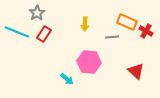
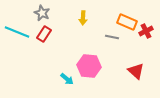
gray star: moved 5 px right; rotated 14 degrees counterclockwise
yellow arrow: moved 2 px left, 6 px up
red cross: rotated 32 degrees clockwise
gray line: rotated 16 degrees clockwise
pink hexagon: moved 4 px down
